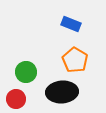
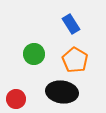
blue rectangle: rotated 36 degrees clockwise
green circle: moved 8 px right, 18 px up
black ellipse: rotated 12 degrees clockwise
